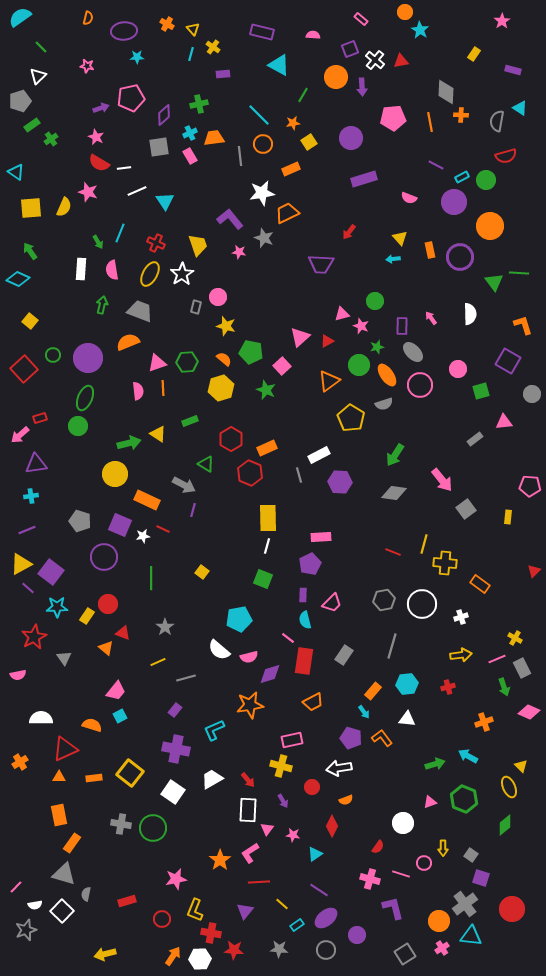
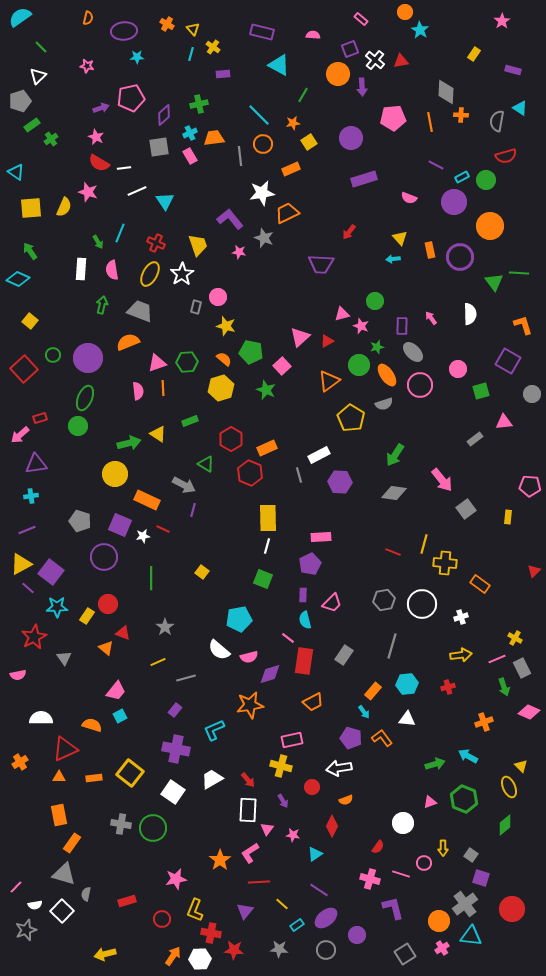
orange circle at (336, 77): moved 2 px right, 3 px up
